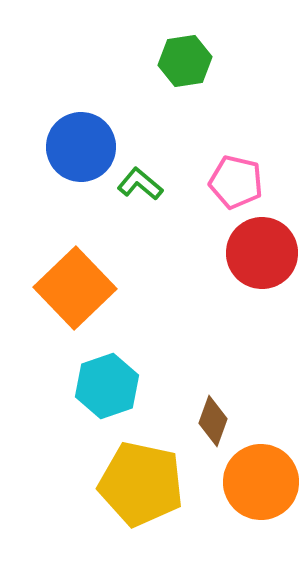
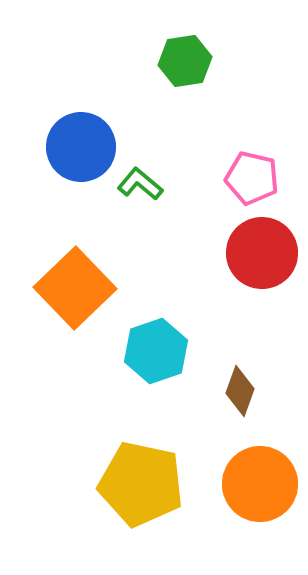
pink pentagon: moved 16 px right, 4 px up
cyan hexagon: moved 49 px right, 35 px up
brown diamond: moved 27 px right, 30 px up
orange circle: moved 1 px left, 2 px down
